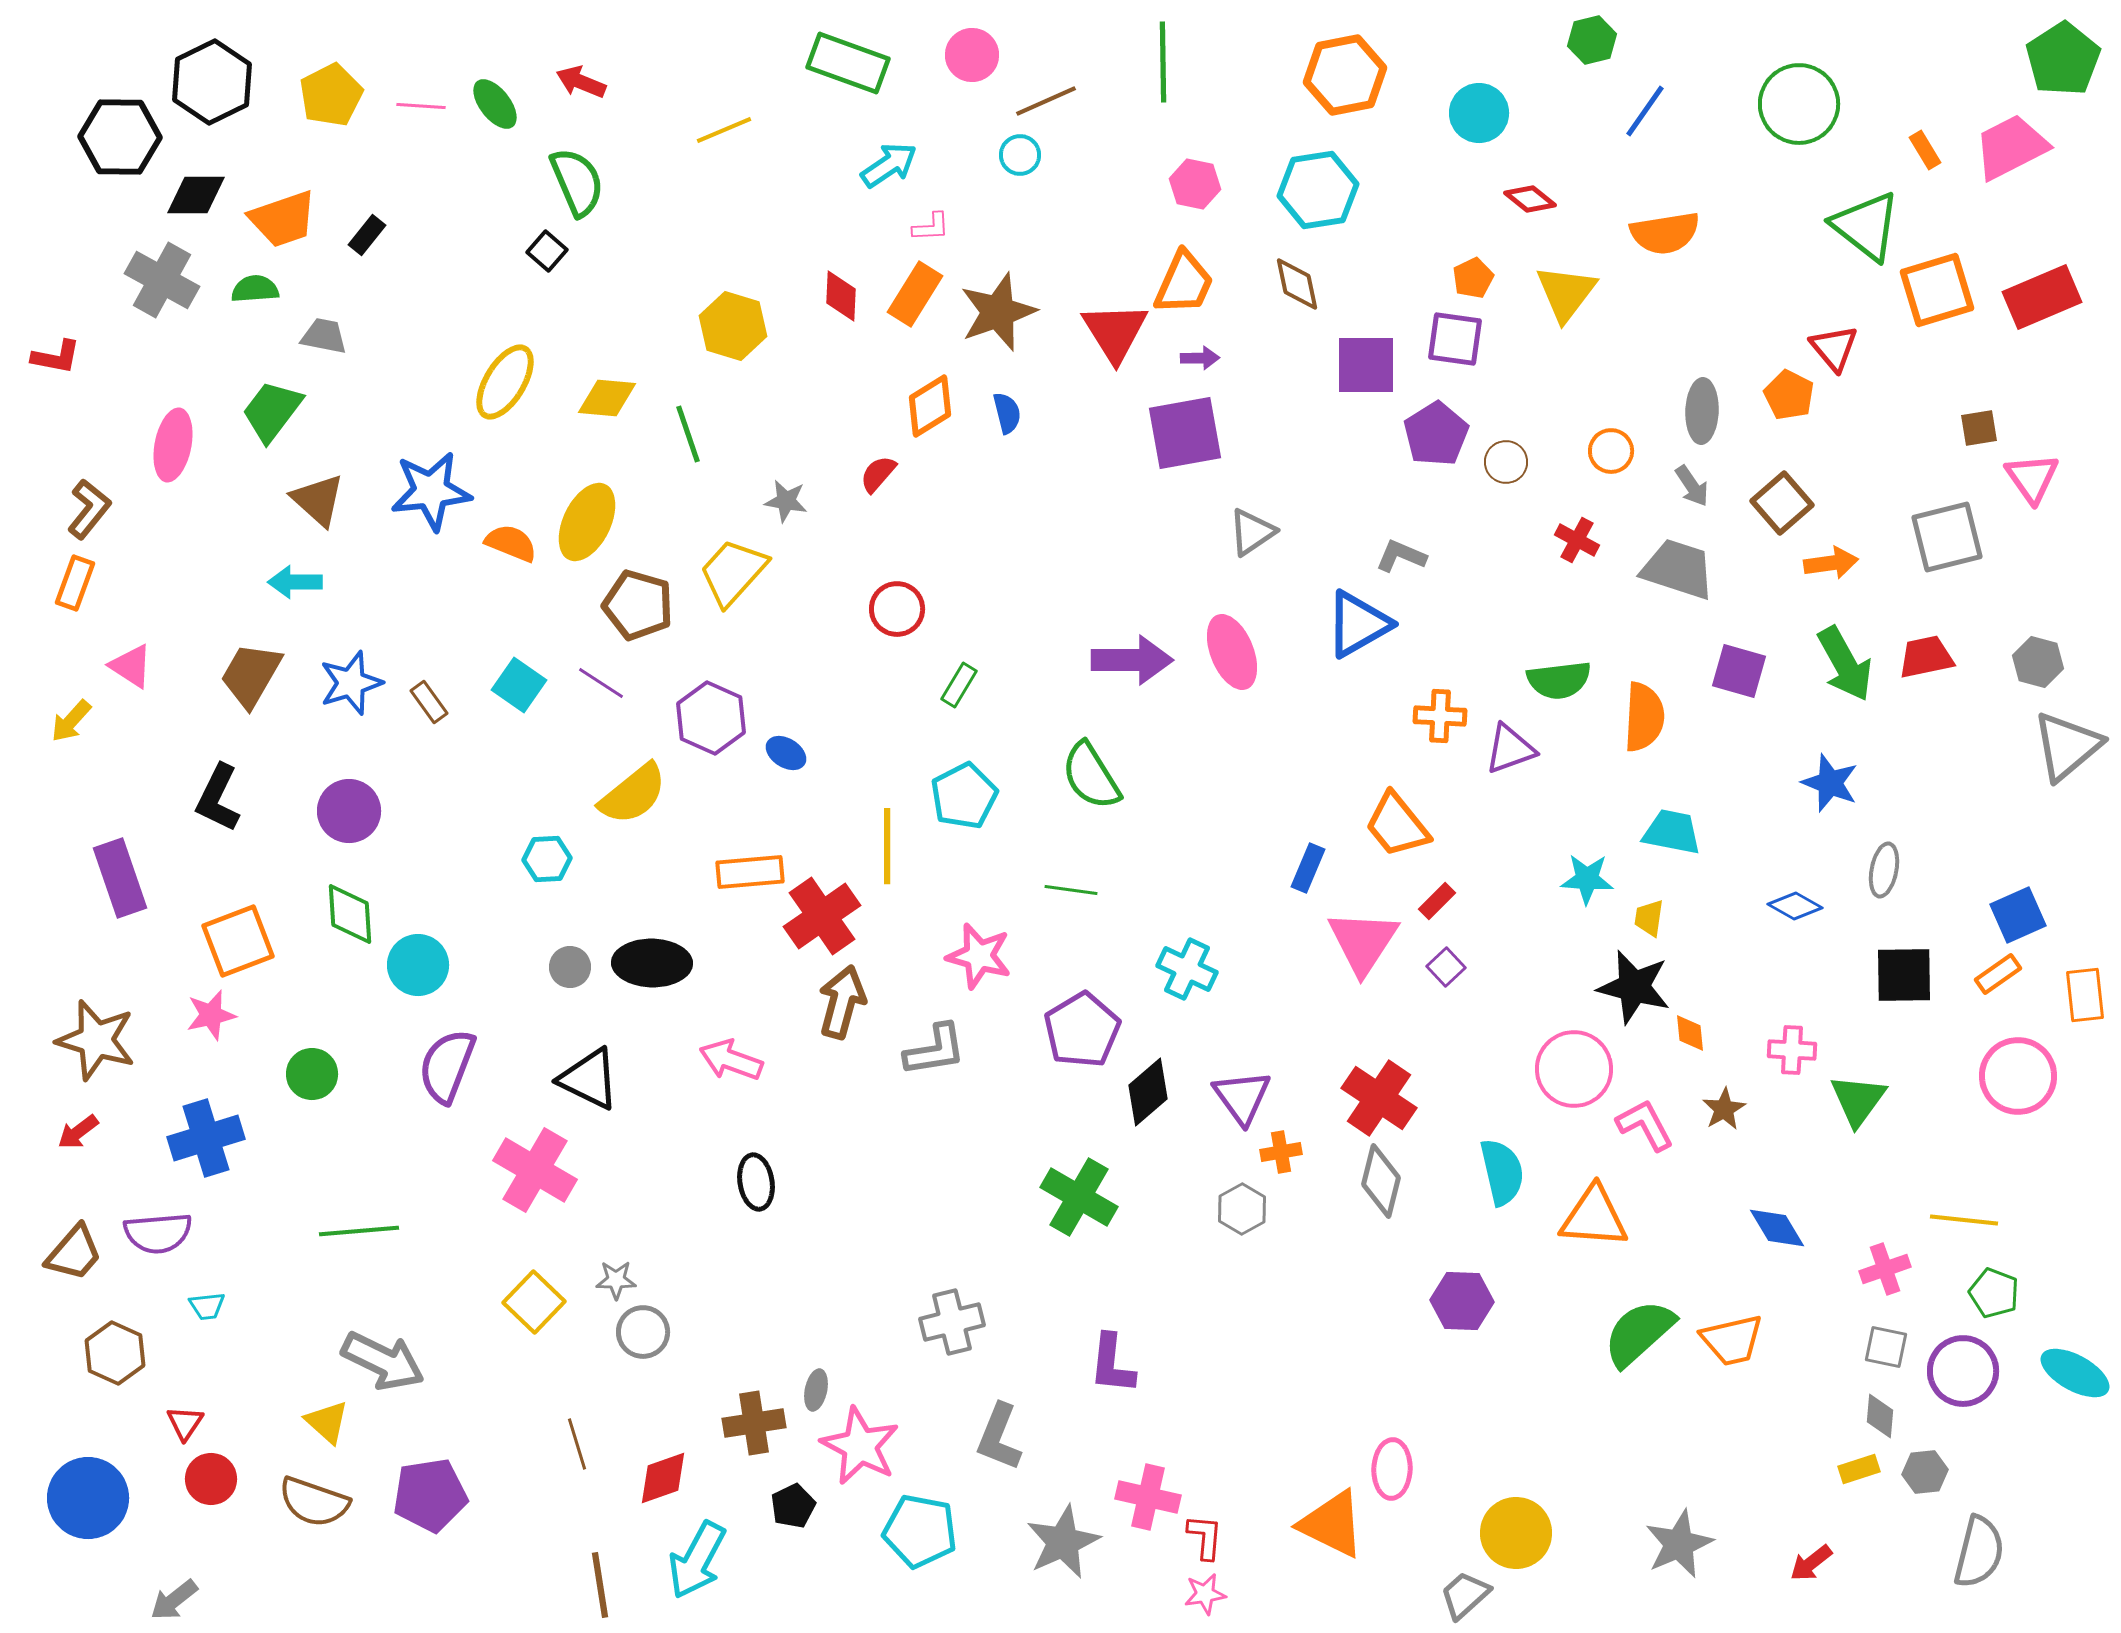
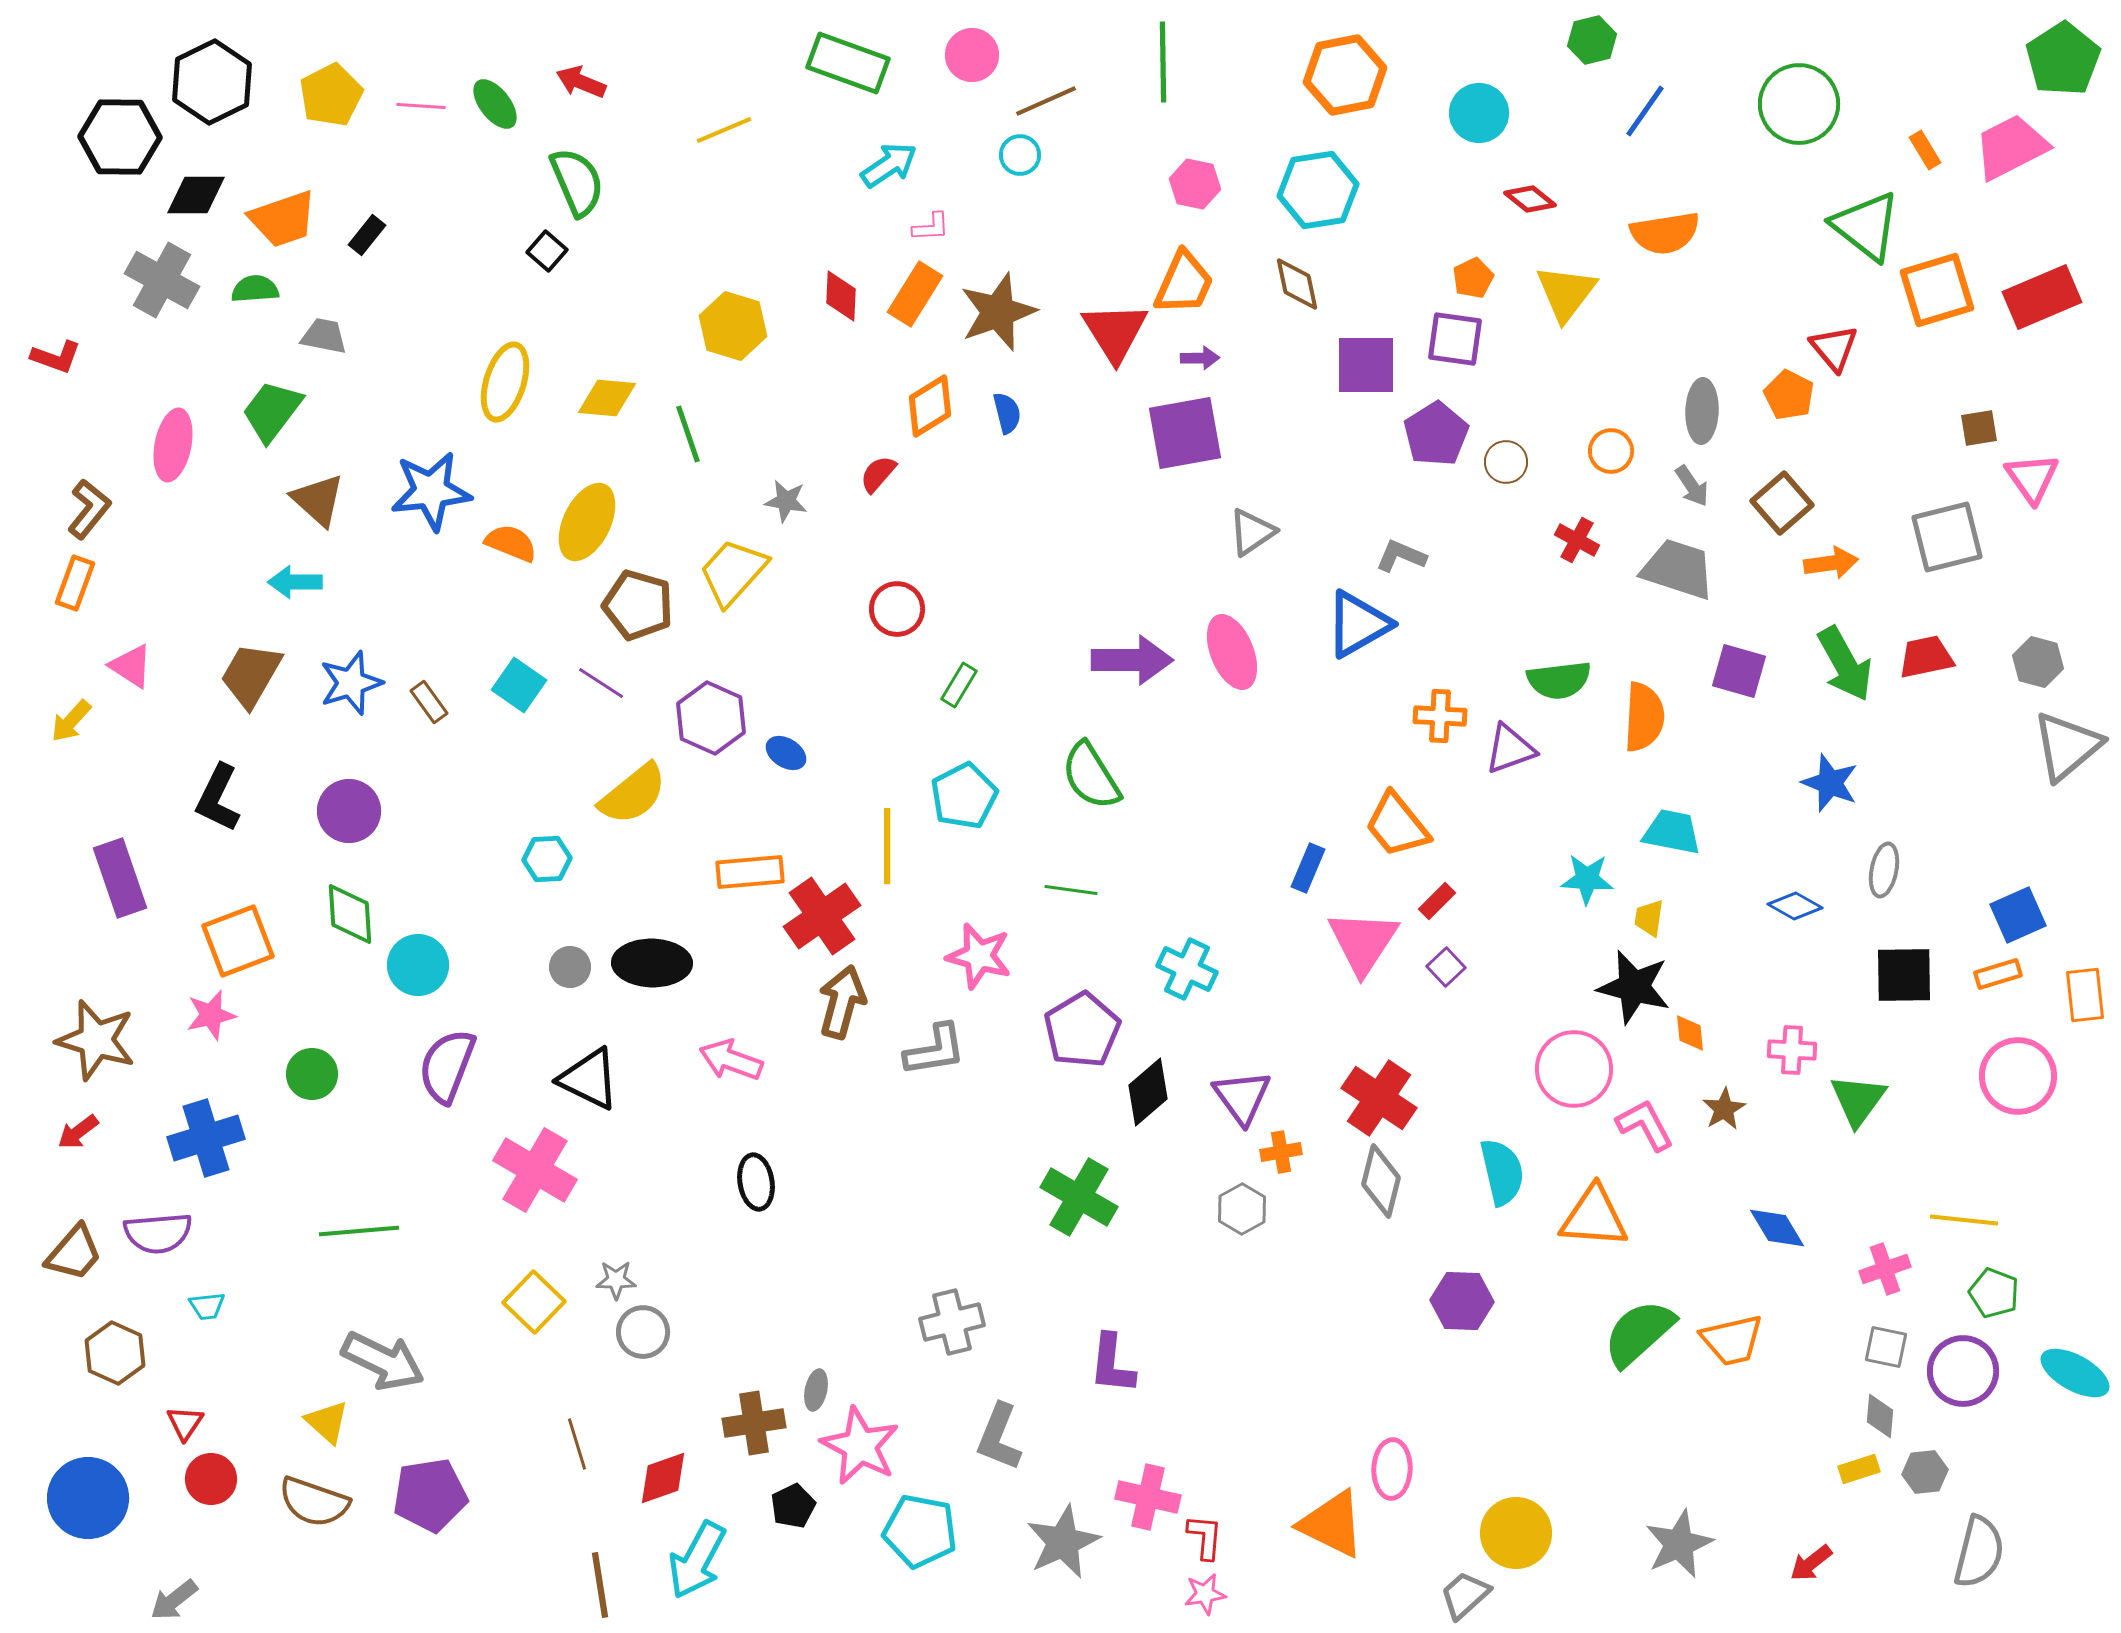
red L-shape at (56, 357): rotated 9 degrees clockwise
yellow ellipse at (505, 382): rotated 14 degrees counterclockwise
orange rectangle at (1998, 974): rotated 18 degrees clockwise
